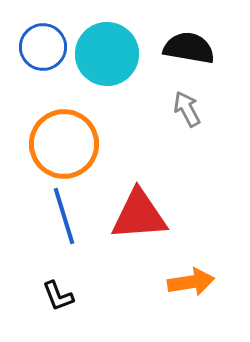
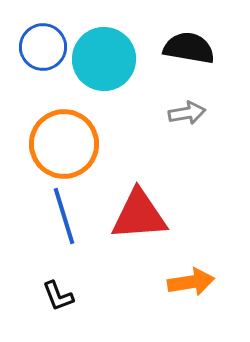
cyan circle: moved 3 px left, 5 px down
gray arrow: moved 4 px down; rotated 108 degrees clockwise
